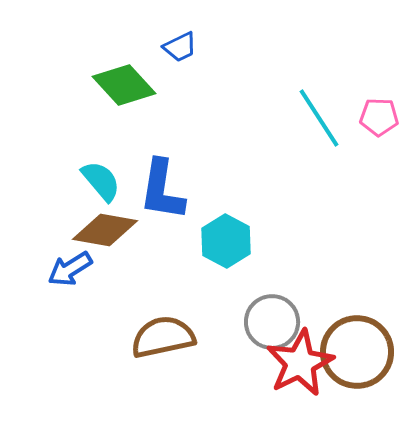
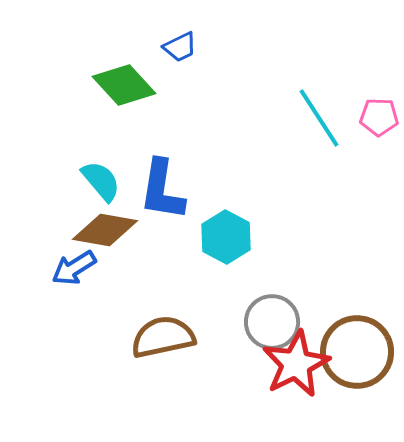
cyan hexagon: moved 4 px up
blue arrow: moved 4 px right, 1 px up
red star: moved 4 px left, 1 px down
